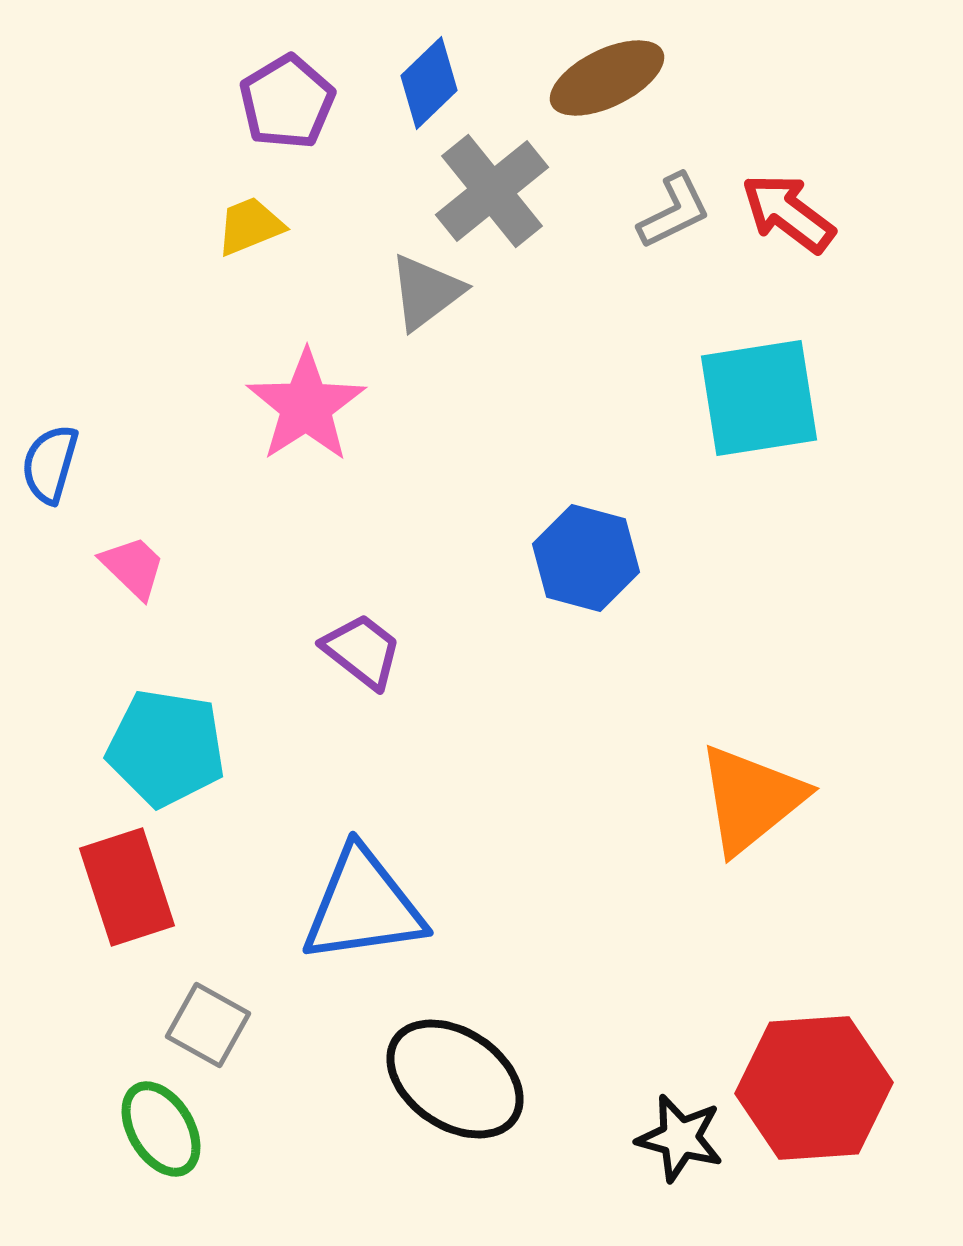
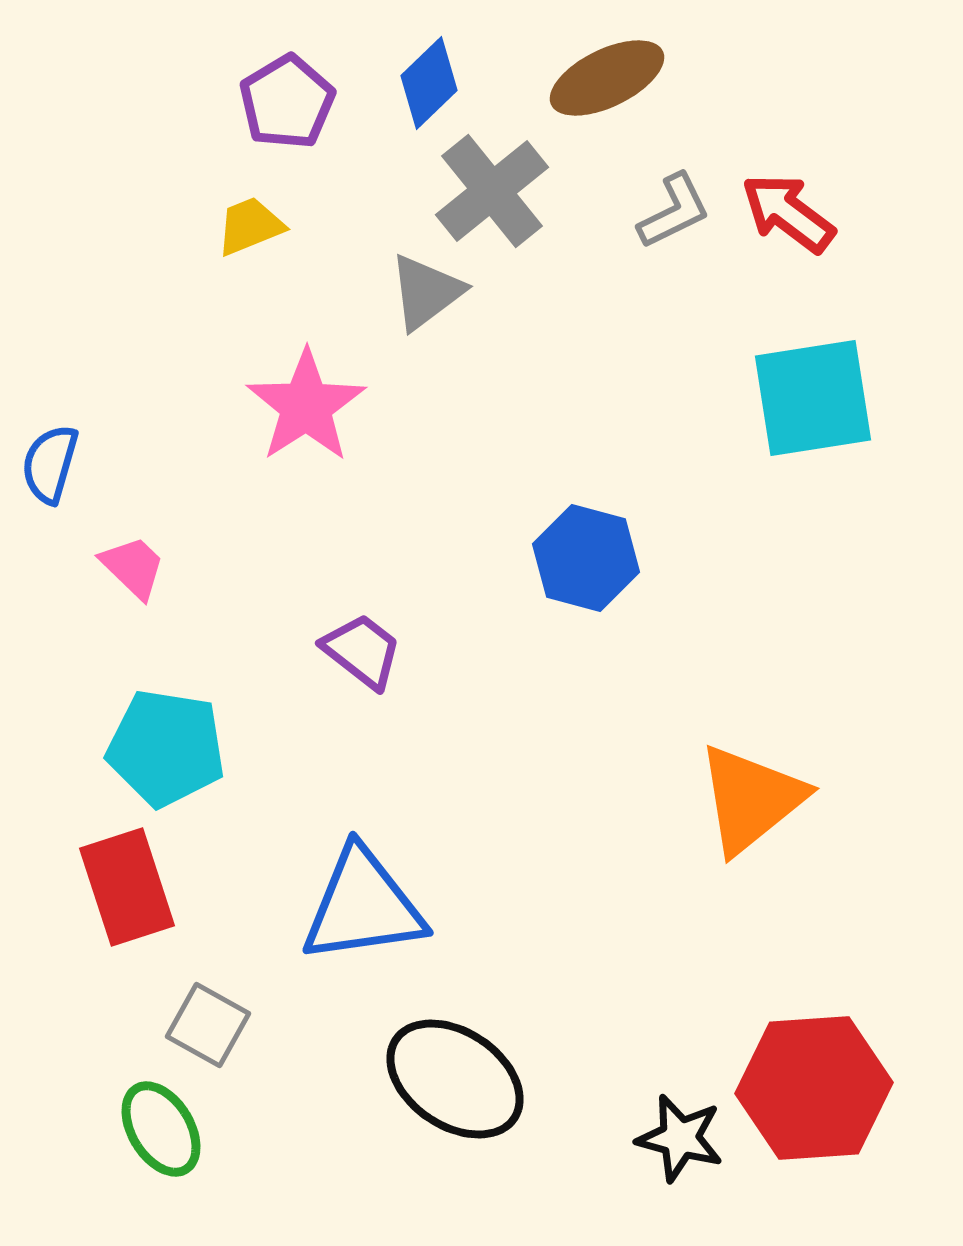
cyan square: moved 54 px right
